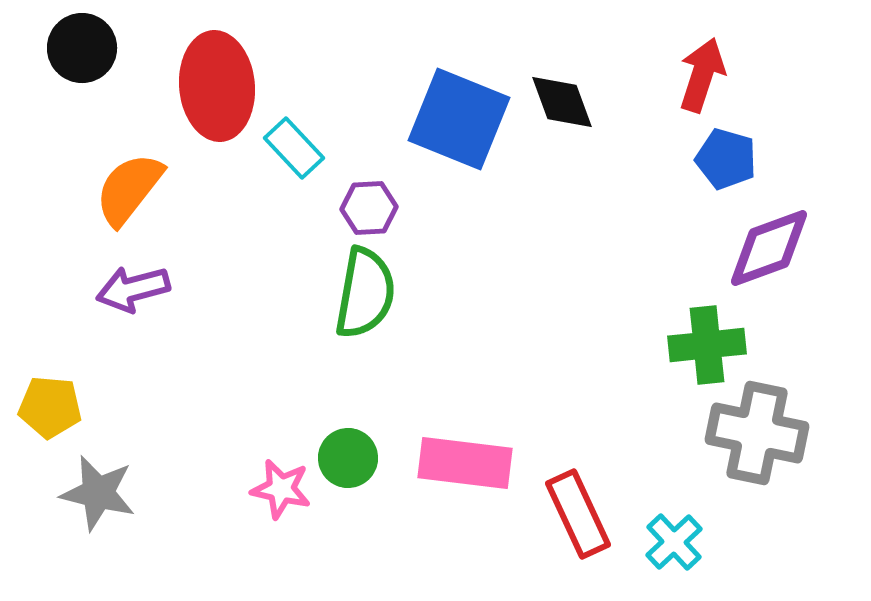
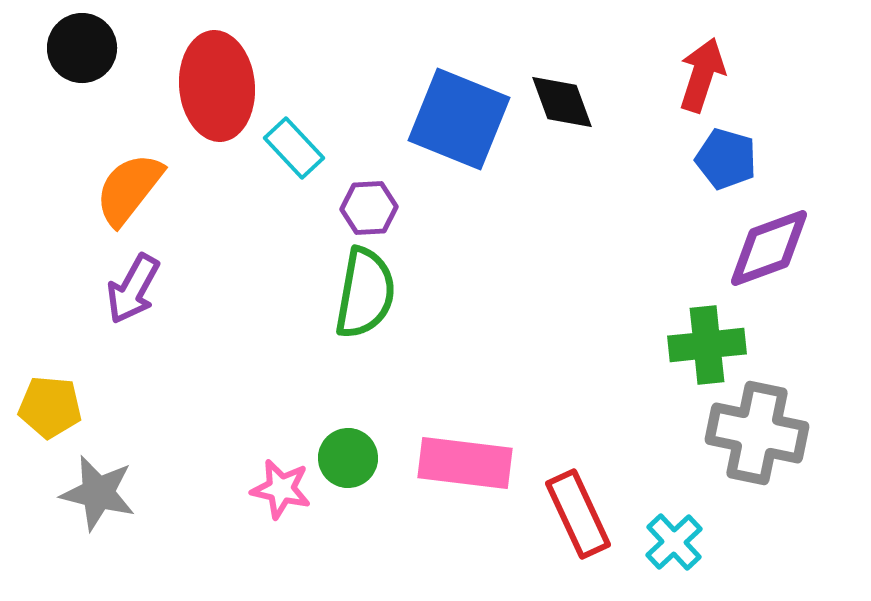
purple arrow: rotated 46 degrees counterclockwise
